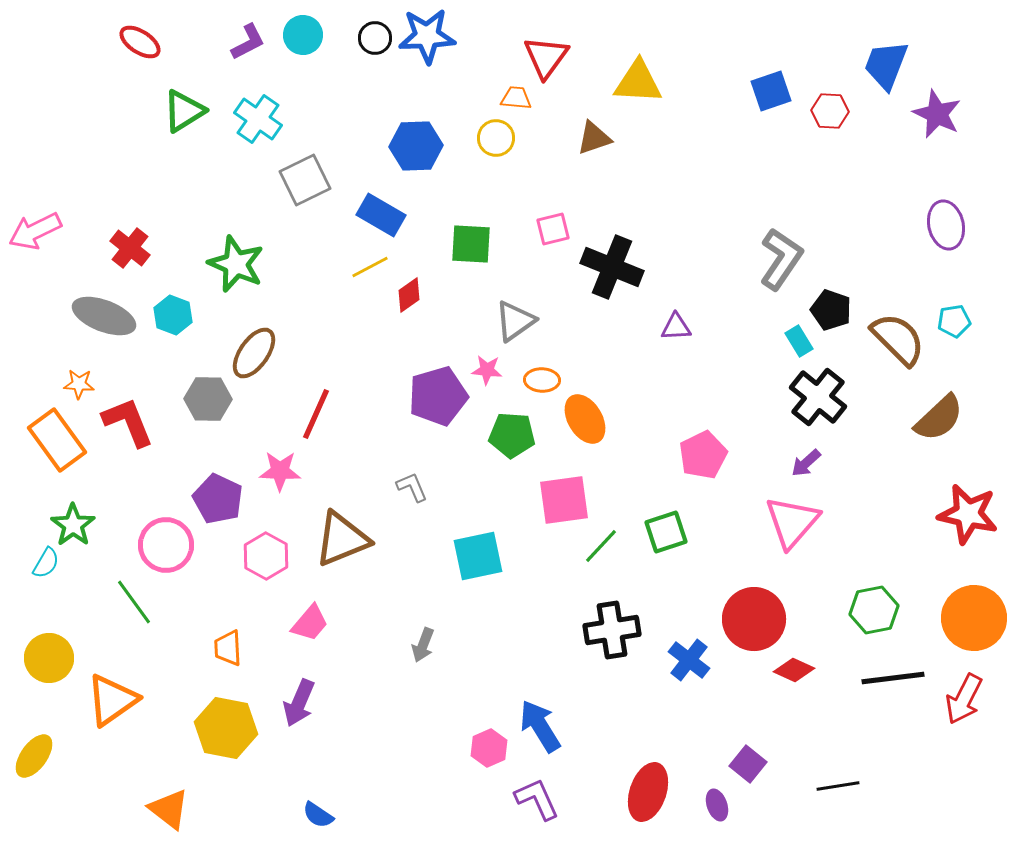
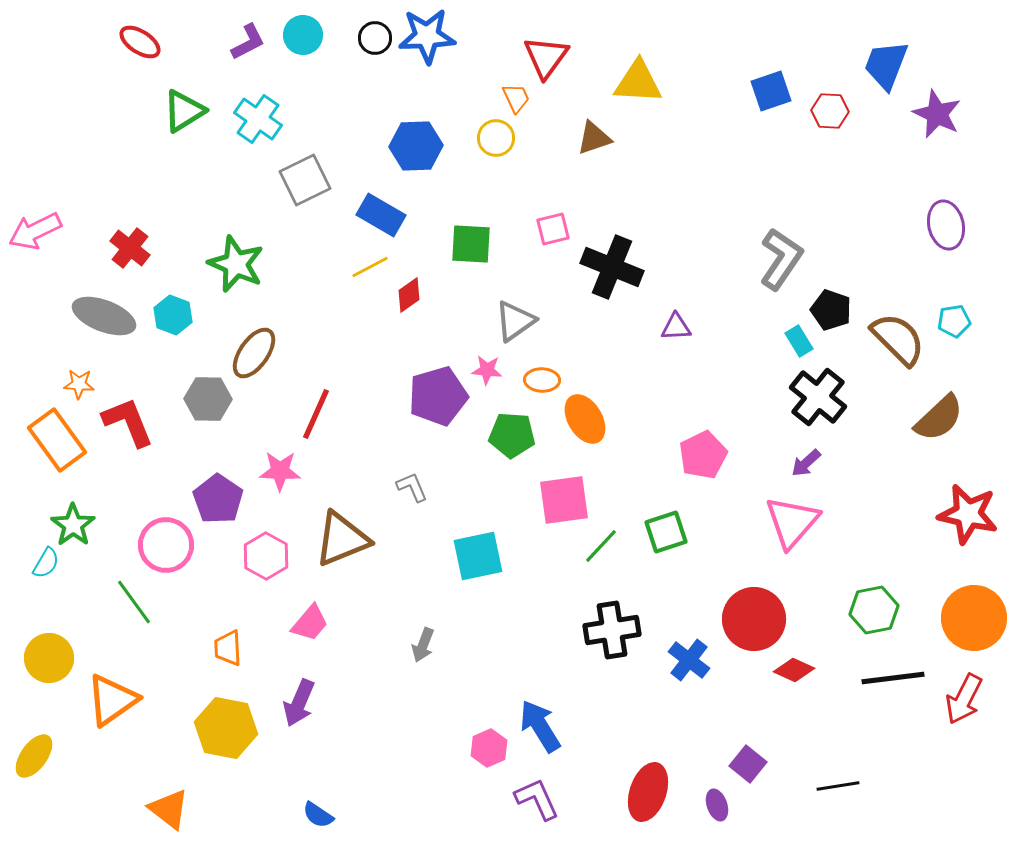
orange trapezoid at (516, 98): rotated 60 degrees clockwise
purple pentagon at (218, 499): rotated 9 degrees clockwise
